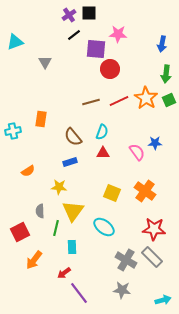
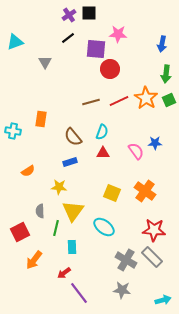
black line: moved 6 px left, 3 px down
cyan cross: rotated 21 degrees clockwise
pink semicircle: moved 1 px left, 1 px up
red star: moved 1 px down
